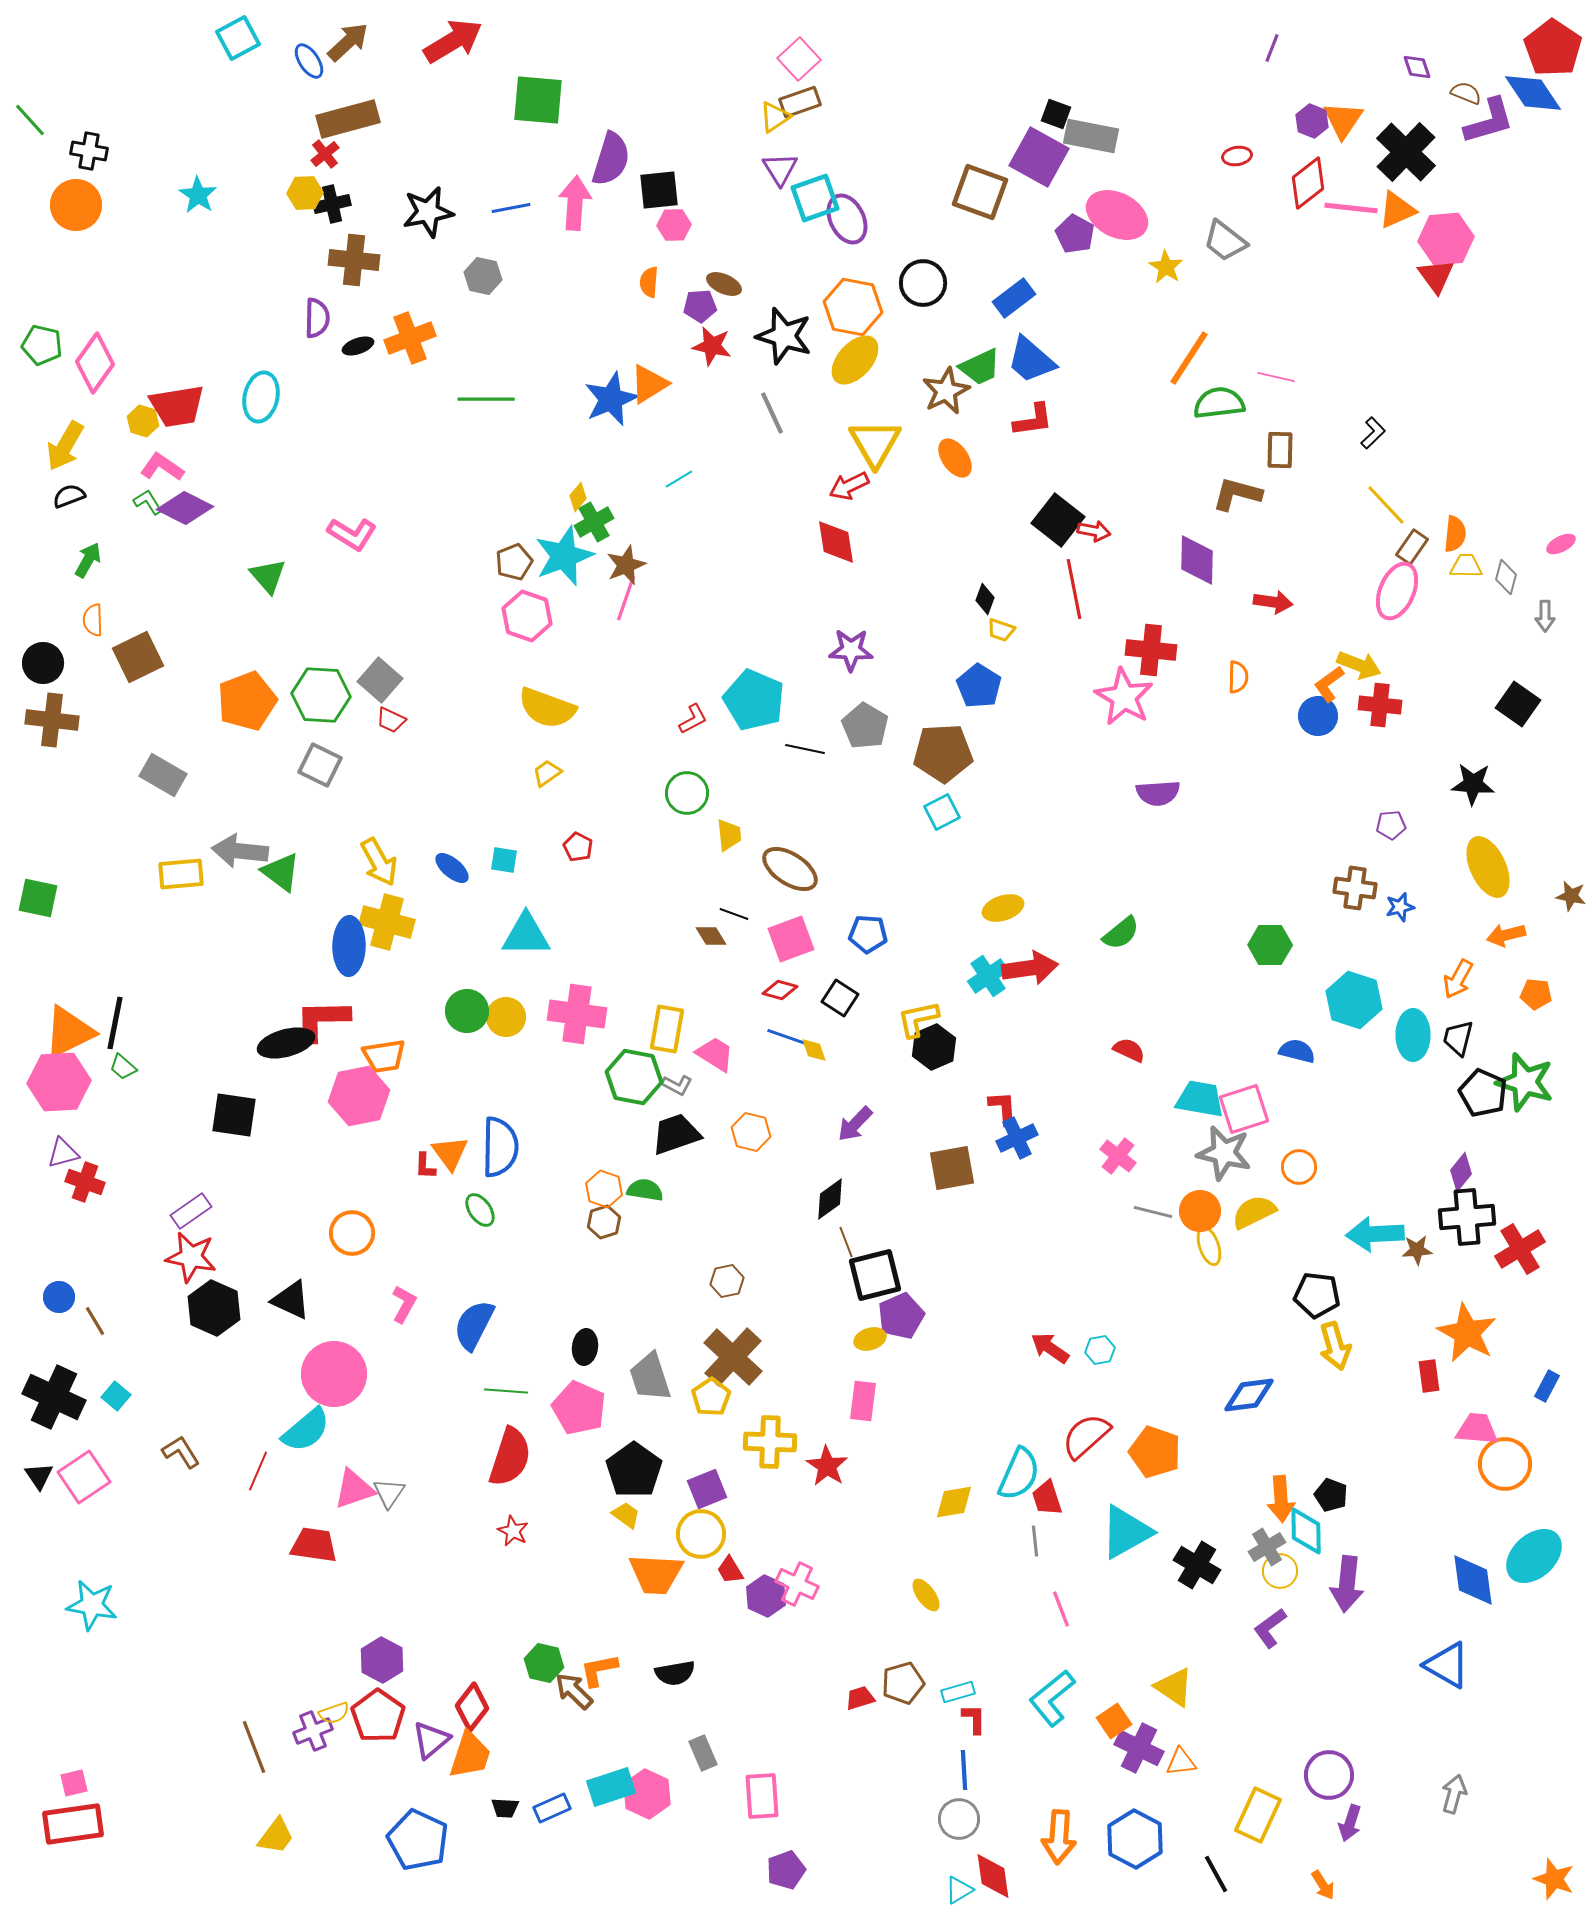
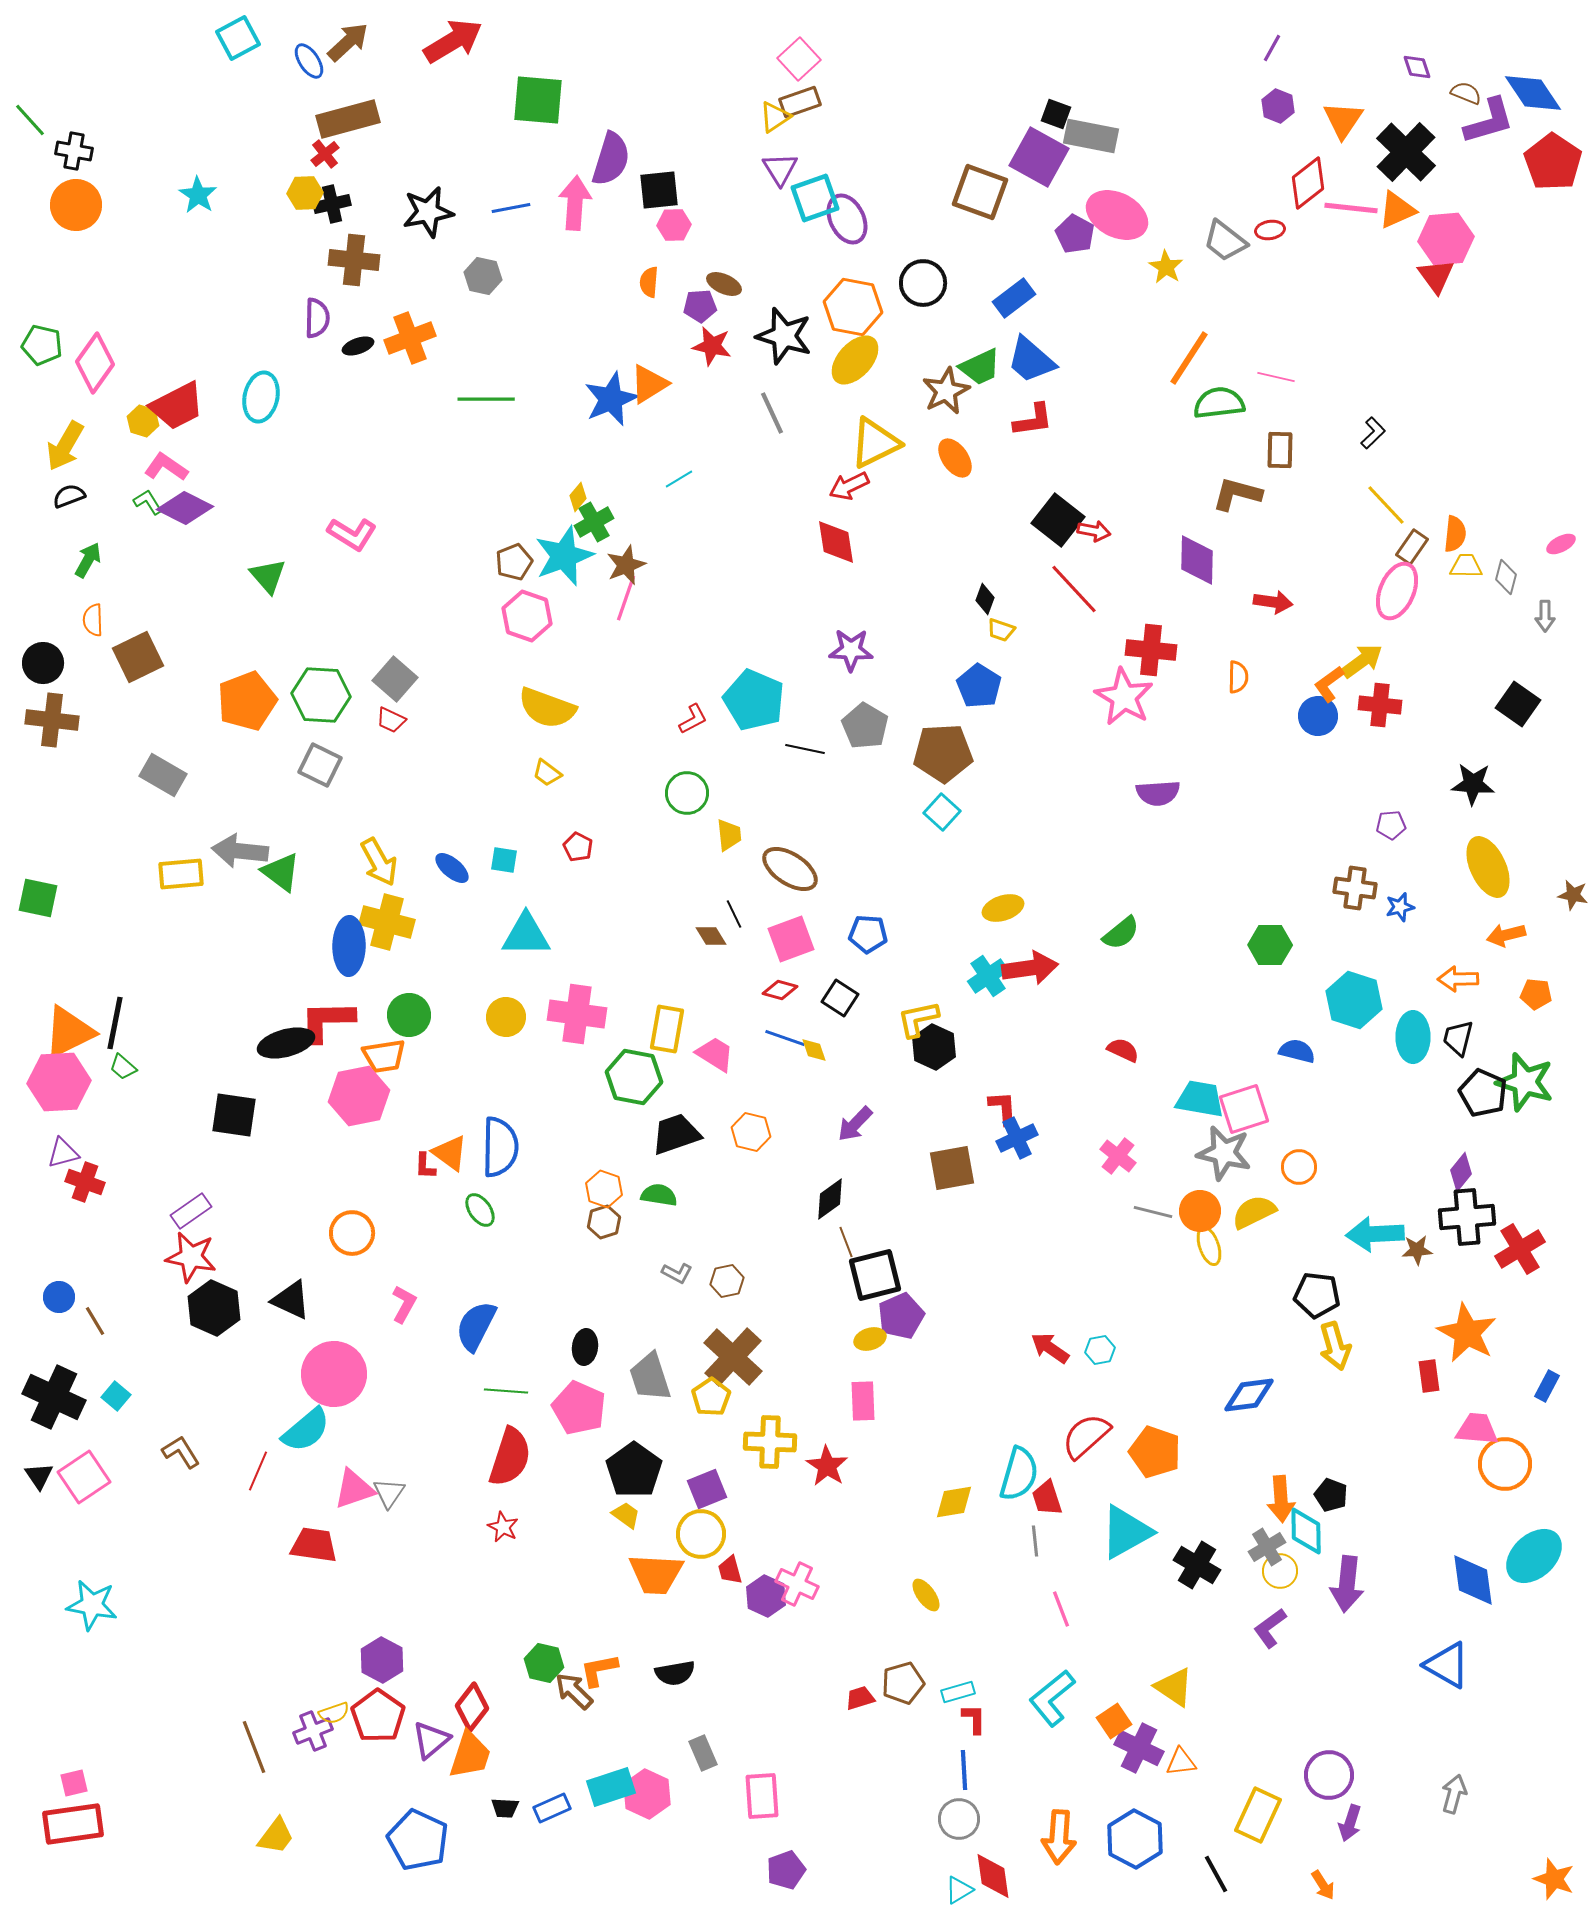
purple line at (1272, 48): rotated 8 degrees clockwise
red pentagon at (1553, 48): moved 114 px down
purple hexagon at (1312, 121): moved 34 px left, 15 px up
black cross at (89, 151): moved 15 px left
red ellipse at (1237, 156): moved 33 px right, 74 px down
red trapezoid at (177, 406): rotated 18 degrees counterclockwise
yellow triangle at (875, 443): rotated 34 degrees clockwise
pink L-shape at (162, 467): moved 4 px right
red line at (1074, 589): rotated 32 degrees counterclockwise
yellow arrow at (1359, 665): moved 3 px right, 4 px up; rotated 57 degrees counterclockwise
gray square at (380, 680): moved 15 px right, 1 px up
yellow trapezoid at (547, 773): rotated 108 degrees counterclockwise
cyan square at (942, 812): rotated 21 degrees counterclockwise
brown star at (1571, 896): moved 2 px right, 1 px up
black line at (734, 914): rotated 44 degrees clockwise
orange arrow at (1458, 979): rotated 60 degrees clockwise
green circle at (467, 1011): moved 58 px left, 4 px down
red L-shape at (322, 1020): moved 5 px right, 1 px down
cyan ellipse at (1413, 1035): moved 2 px down
blue line at (787, 1037): moved 2 px left, 1 px down
black hexagon at (934, 1047): rotated 12 degrees counterclockwise
red semicircle at (1129, 1050): moved 6 px left
gray L-shape at (677, 1085): moved 188 px down
orange triangle at (450, 1153): rotated 18 degrees counterclockwise
green semicircle at (645, 1190): moved 14 px right, 5 px down
blue semicircle at (474, 1325): moved 2 px right, 1 px down
pink rectangle at (863, 1401): rotated 9 degrees counterclockwise
cyan semicircle at (1019, 1474): rotated 8 degrees counterclockwise
red star at (513, 1531): moved 10 px left, 4 px up
red trapezoid at (730, 1570): rotated 16 degrees clockwise
